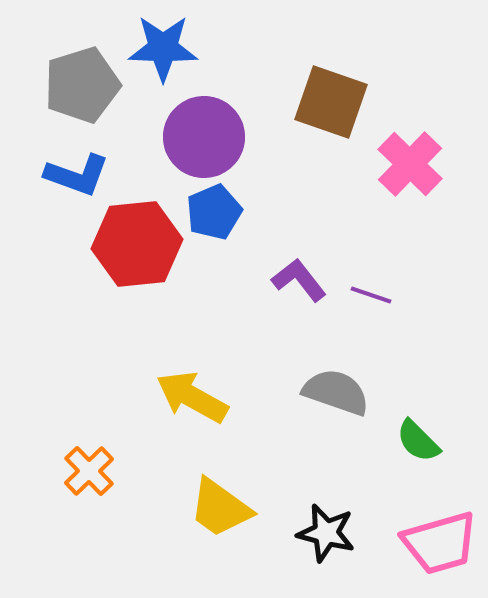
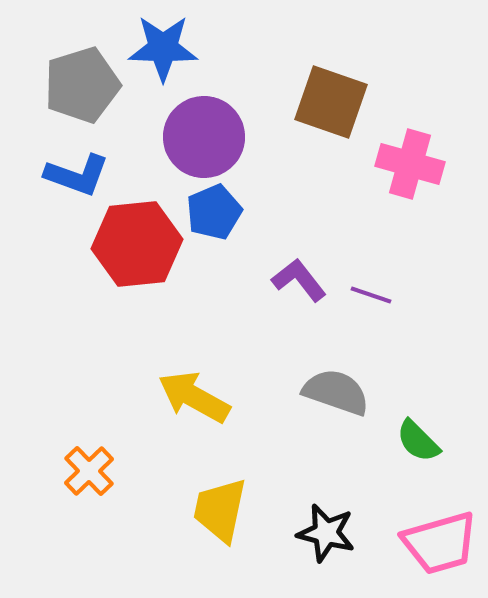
pink cross: rotated 28 degrees counterclockwise
yellow arrow: moved 2 px right
yellow trapezoid: moved 2 px down; rotated 66 degrees clockwise
